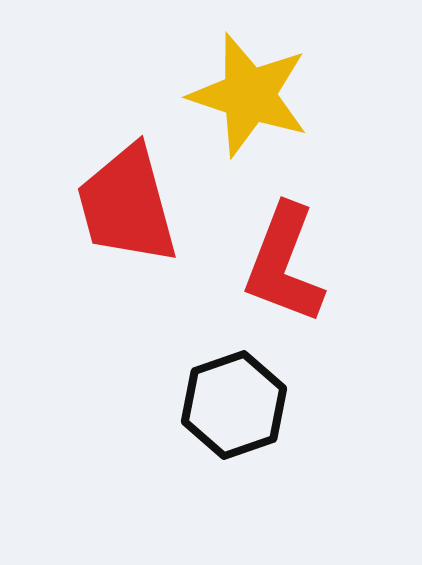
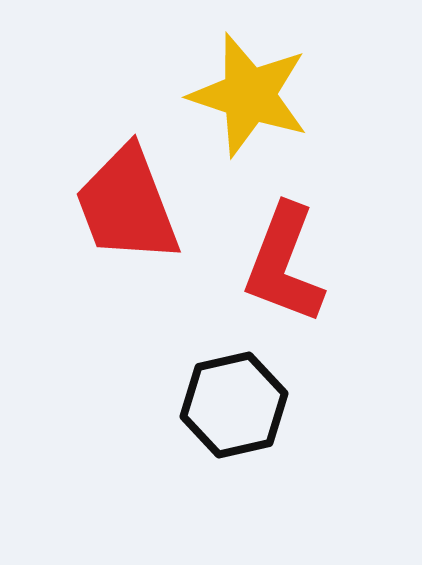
red trapezoid: rotated 6 degrees counterclockwise
black hexagon: rotated 6 degrees clockwise
